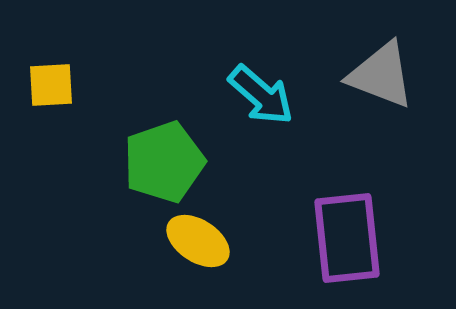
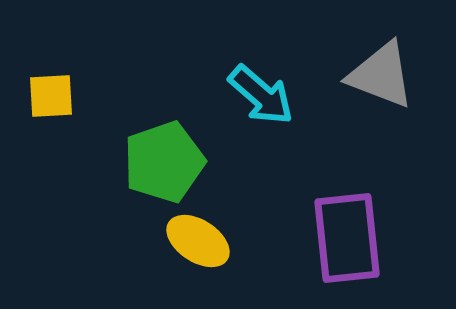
yellow square: moved 11 px down
